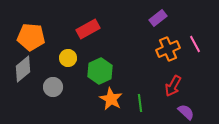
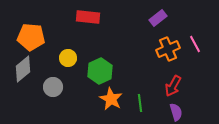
red rectangle: moved 12 px up; rotated 35 degrees clockwise
purple semicircle: moved 10 px left; rotated 30 degrees clockwise
